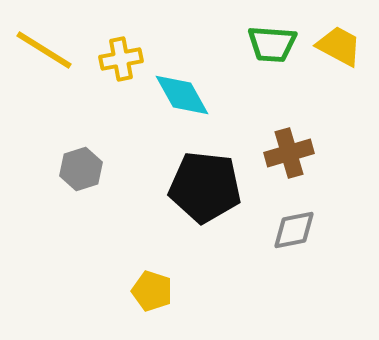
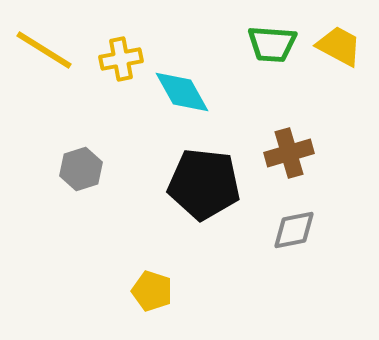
cyan diamond: moved 3 px up
black pentagon: moved 1 px left, 3 px up
